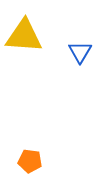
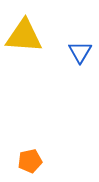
orange pentagon: rotated 20 degrees counterclockwise
